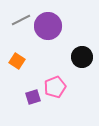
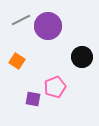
purple square: moved 2 px down; rotated 28 degrees clockwise
